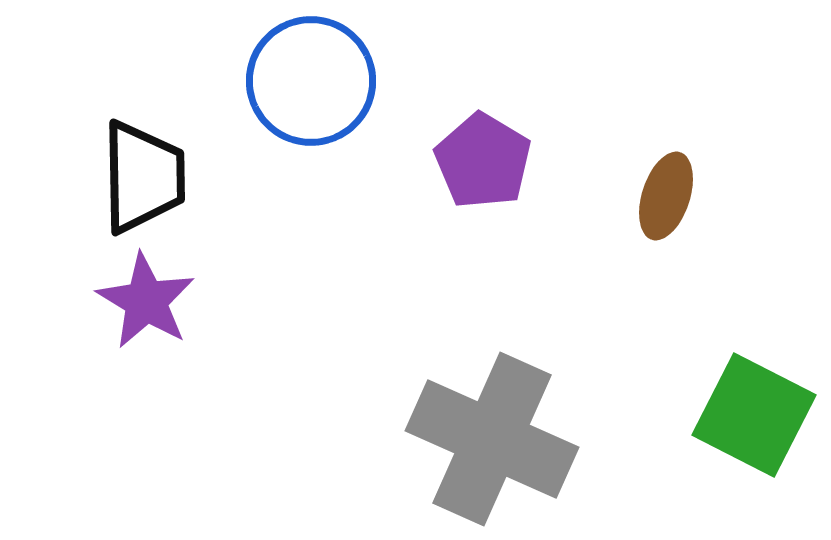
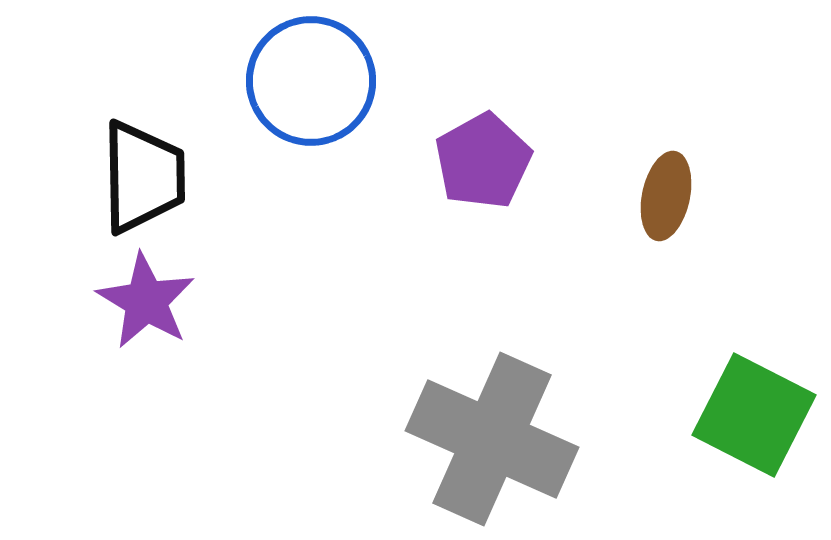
purple pentagon: rotated 12 degrees clockwise
brown ellipse: rotated 6 degrees counterclockwise
